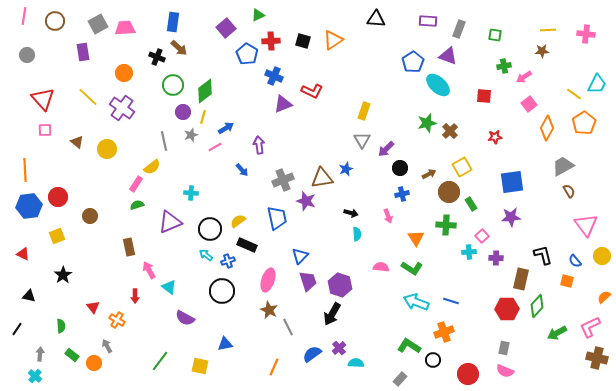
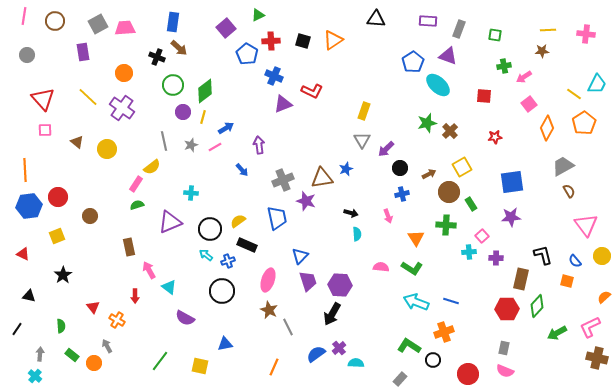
gray star at (191, 135): moved 10 px down
purple hexagon at (340, 285): rotated 15 degrees counterclockwise
blue semicircle at (312, 354): moved 4 px right
